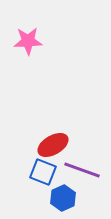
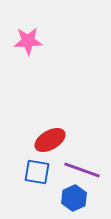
red ellipse: moved 3 px left, 5 px up
blue square: moved 6 px left; rotated 12 degrees counterclockwise
blue hexagon: moved 11 px right
